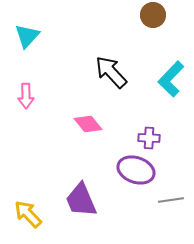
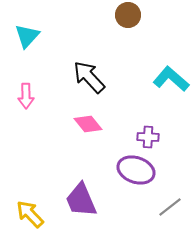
brown circle: moved 25 px left
black arrow: moved 22 px left, 5 px down
cyan L-shape: rotated 87 degrees clockwise
purple cross: moved 1 px left, 1 px up
gray line: moved 1 px left, 7 px down; rotated 30 degrees counterclockwise
yellow arrow: moved 2 px right
